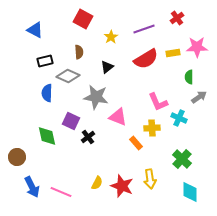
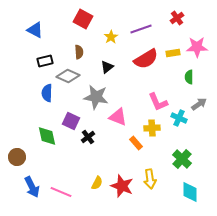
purple line: moved 3 px left
gray arrow: moved 7 px down
